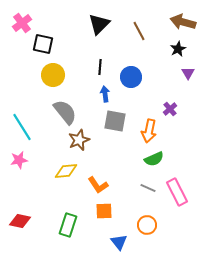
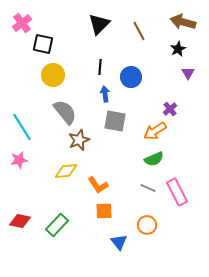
orange arrow: moved 6 px right; rotated 45 degrees clockwise
green rectangle: moved 11 px left; rotated 25 degrees clockwise
